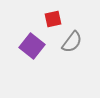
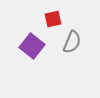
gray semicircle: rotated 15 degrees counterclockwise
